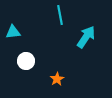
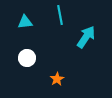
cyan triangle: moved 12 px right, 10 px up
white circle: moved 1 px right, 3 px up
